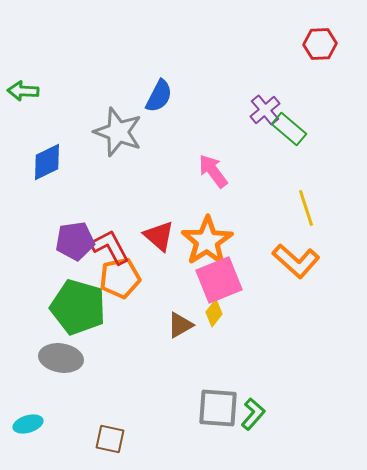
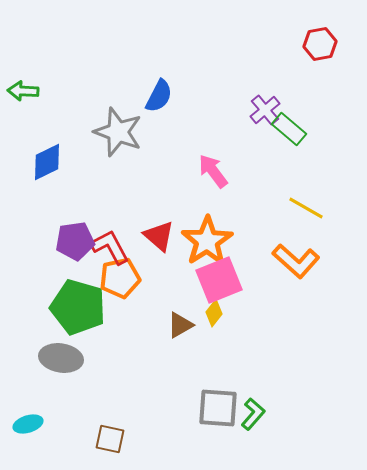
red hexagon: rotated 8 degrees counterclockwise
yellow line: rotated 42 degrees counterclockwise
